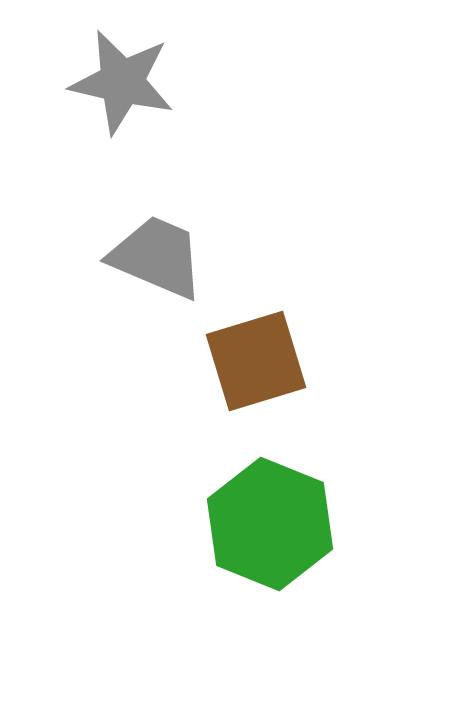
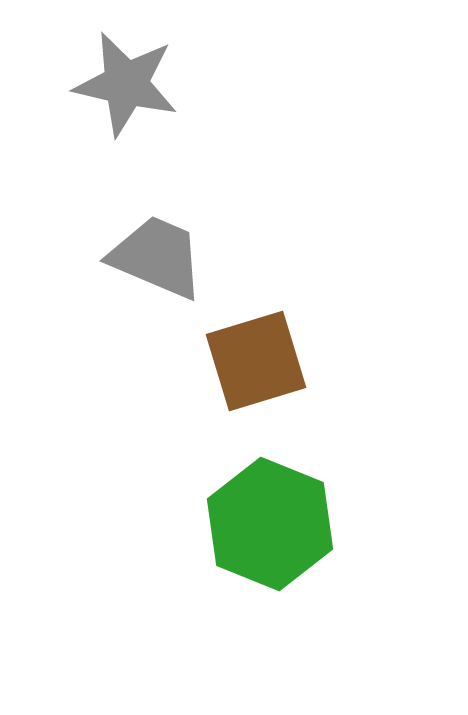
gray star: moved 4 px right, 2 px down
